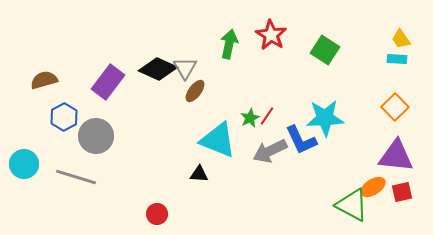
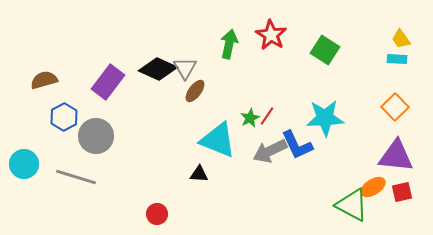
blue L-shape: moved 4 px left, 5 px down
